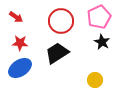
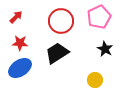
red arrow: rotated 80 degrees counterclockwise
black star: moved 3 px right, 7 px down
